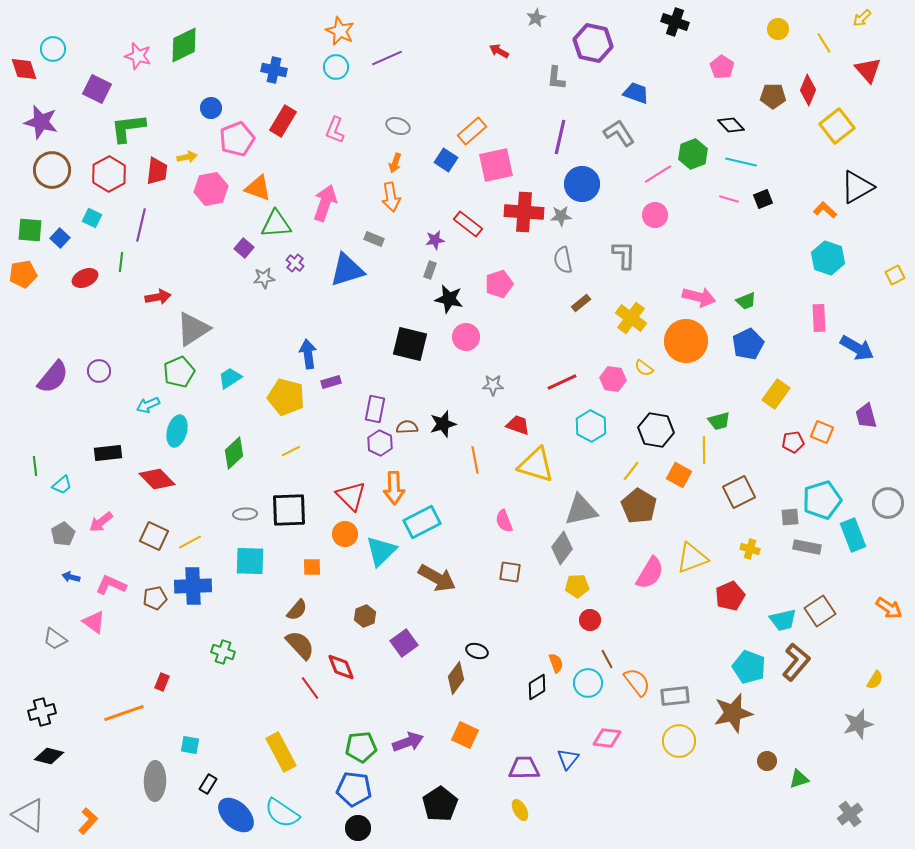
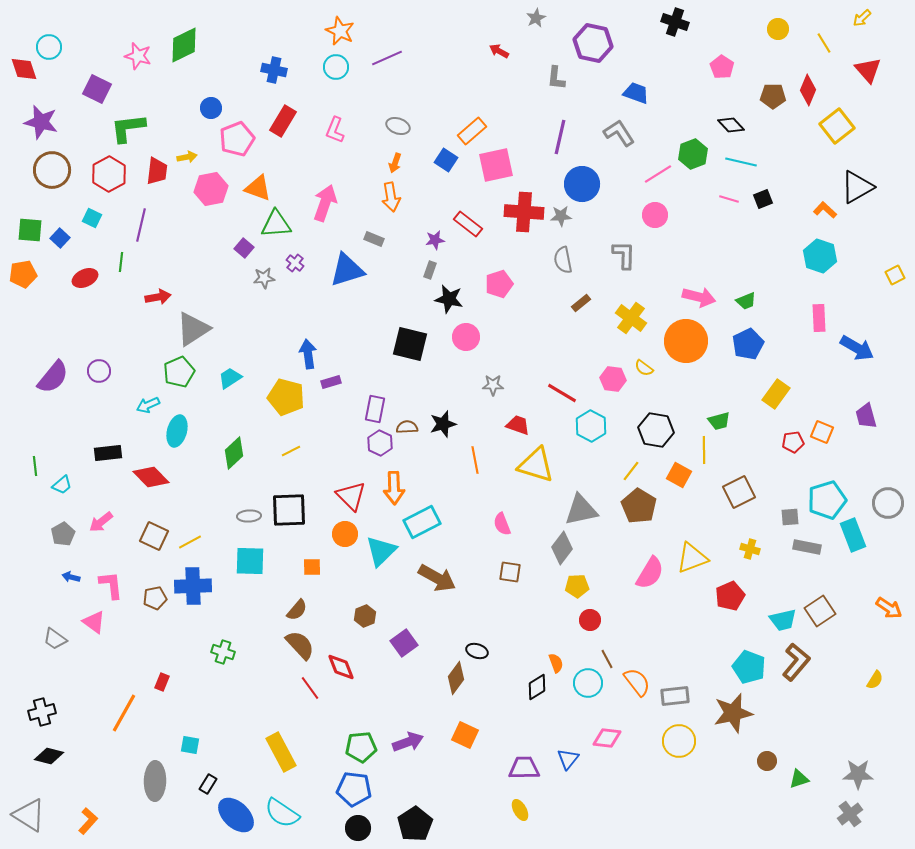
cyan circle at (53, 49): moved 4 px left, 2 px up
cyan hexagon at (828, 258): moved 8 px left, 2 px up
red line at (562, 382): moved 11 px down; rotated 56 degrees clockwise
red diamond at (157, 479): moved 6 px left, 2 px up
cyan pentagon at (822, 500): moved 5 px right
gray ellipse at (245, 514): moved 4 px right, 2 px down
pink semicircle at (504, 521): moved 2 px left, 3 px down
pink L-shape at (111, 585): rotated 60 degrees clockwise
orange line at (124, 713): rotated 42 degrees counterclockwise
gray star at (858, 724): moved 50 px down; rotated 16 degrees clockwise
black pentagon at (440, 804): moved 25 px left, 20 px down
